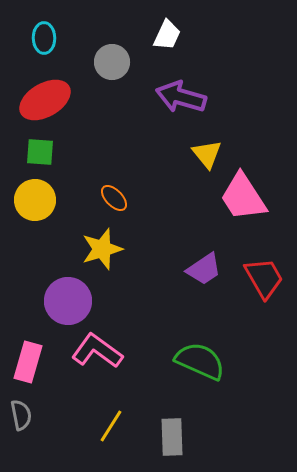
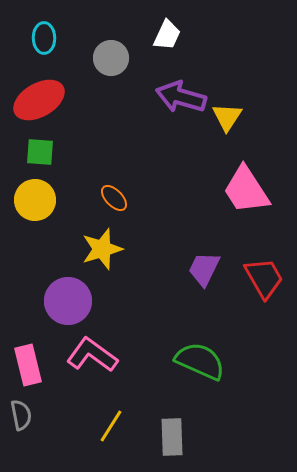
gray circle: moved 1 px left, 4 px up
red ellipse: moved 6 px left
yellow triangle: moved 20 px right, 37 px up; rotated 12 degrees clockwise
pink trapezoid: moved 3 px right, 7 px up
purple trapezoid: rotated 150 degrees clockwise
pink L-shape: moved 5 px left, 4 px down
pink rectangle: moved 3 px down; rotated 30 degrees counterclockwise
